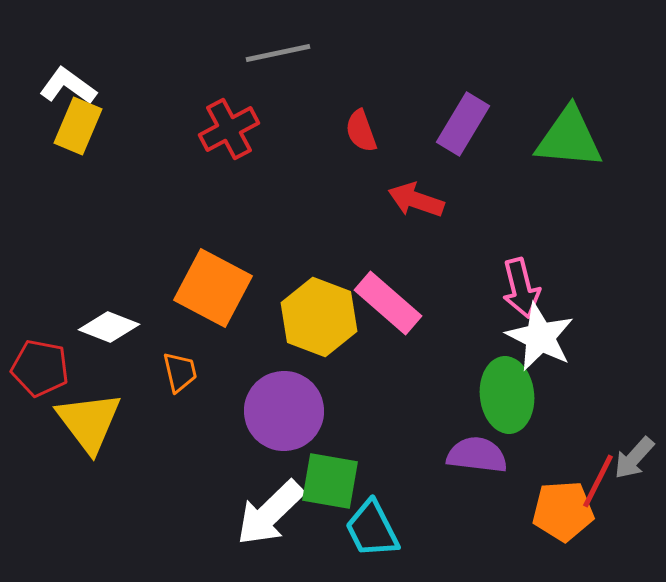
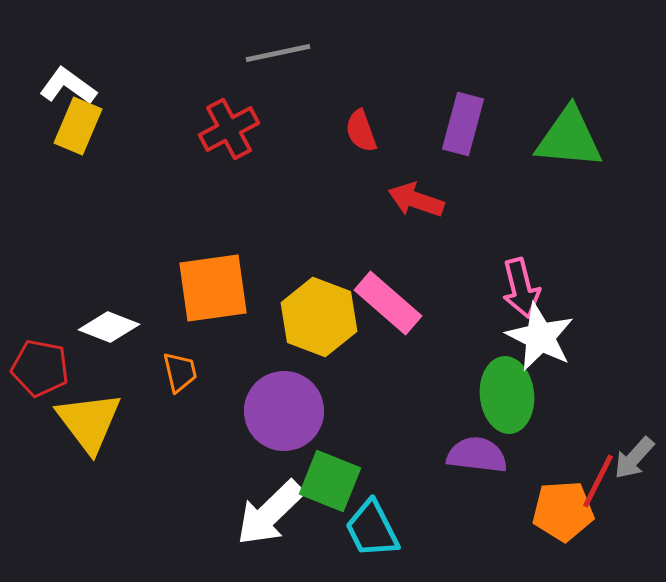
purple rectangle: rotated 16 degrees counterclockwise
orange square: rotated 36 degrees counterclockwise
green square: rotated 12 degrees clockwise
